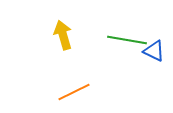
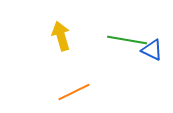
yellow arrow: moved 2 px left, 1 px down
blue triangle: moved 2 px left, 1 px up
